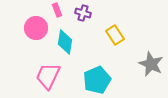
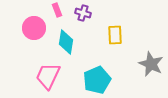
pink circle: moved 2 px left
yellow rectangle: rotated 30 degrees clockwise
cyan diamond: moved 1 px right
